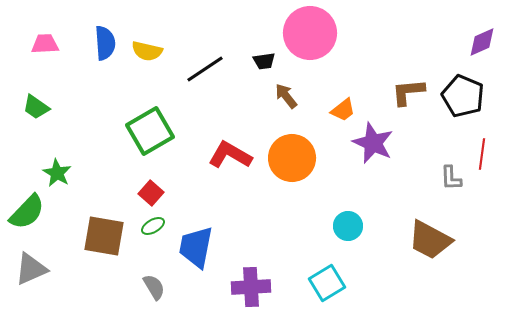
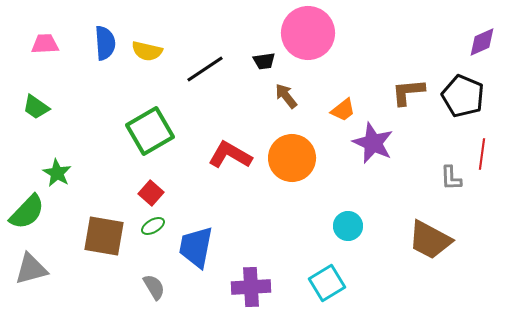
pink circle: moved 2 px left
gray triangle: rotated 9 degrees clockwise
